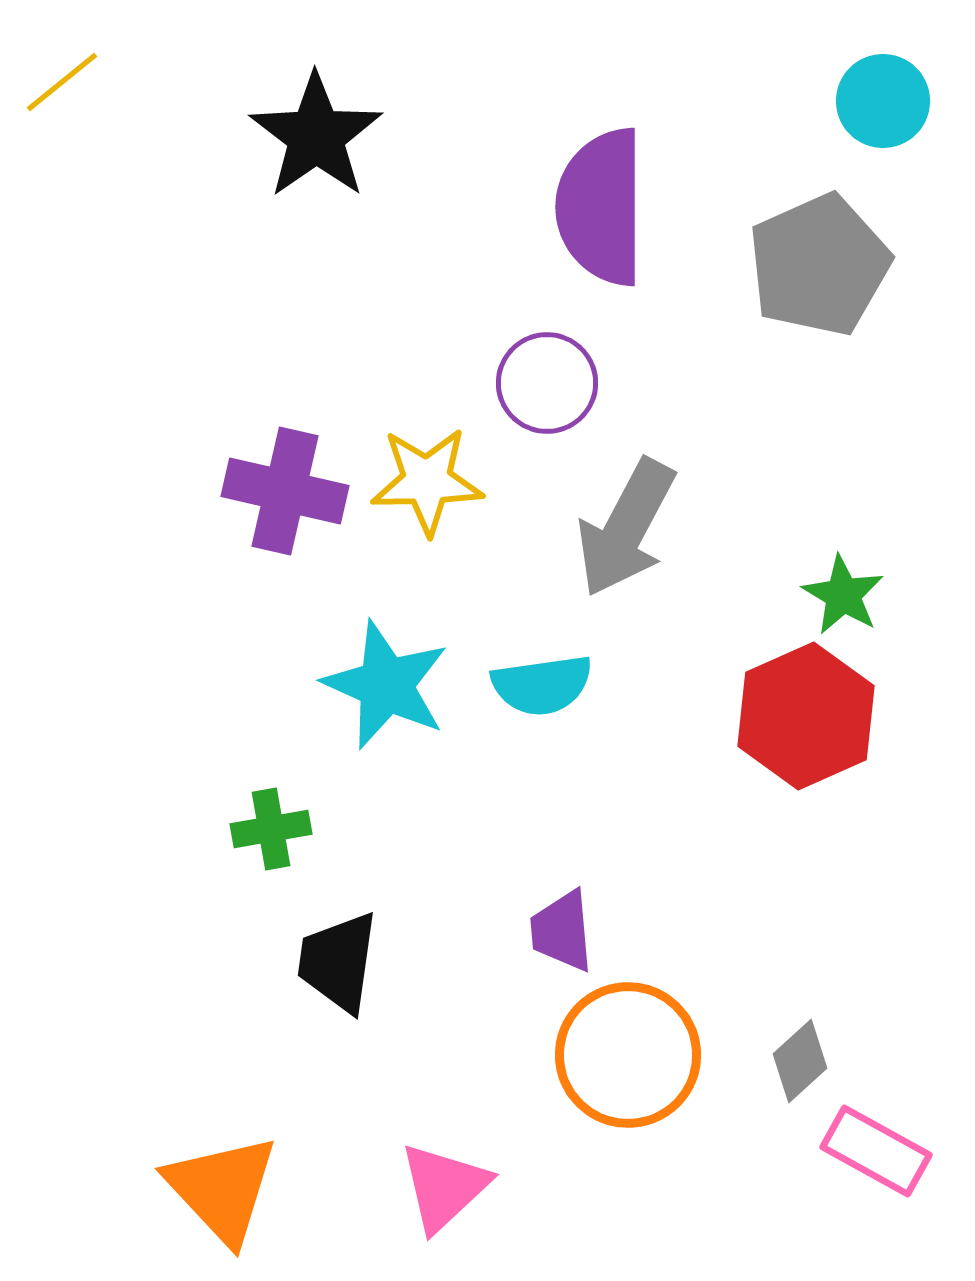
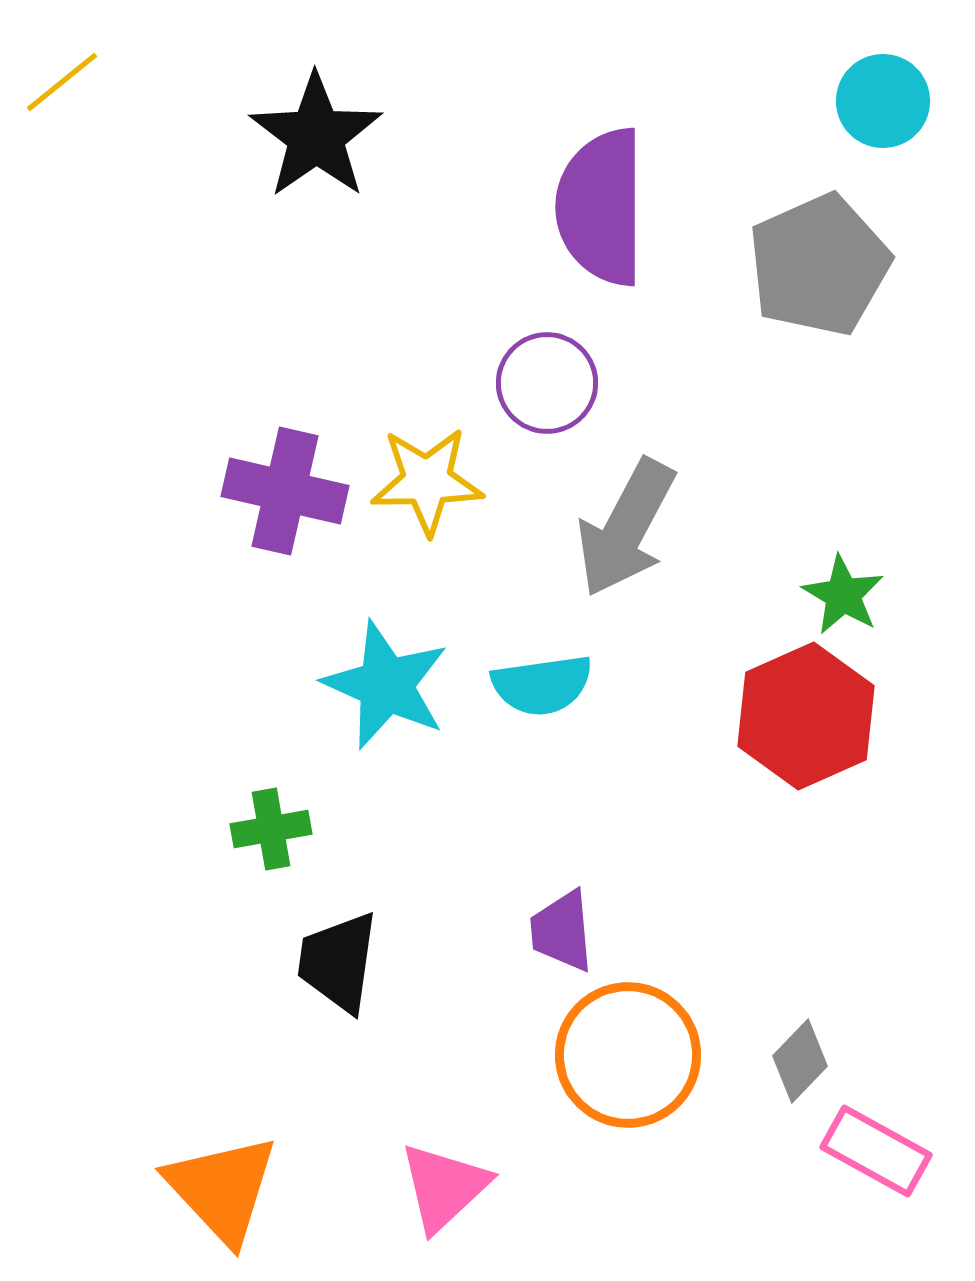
gray diamond: rotated 4 degrees counterclockwise
